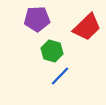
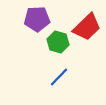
green hexagon: moved 6 px right, 9 px up
blue line: moved 1 px left, 1 px down
